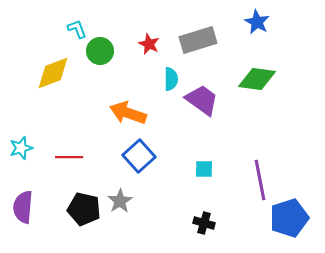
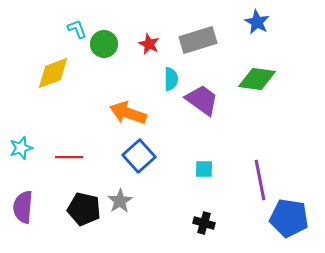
green circle: moved 4 px right, 7 px up
blue pentagon: rotated 27 degrees clockwise
